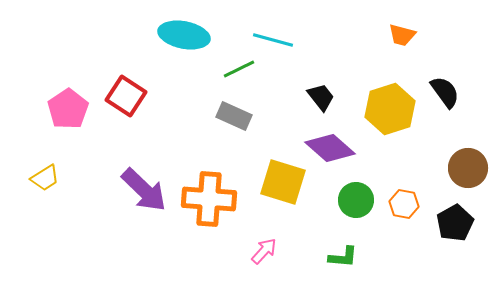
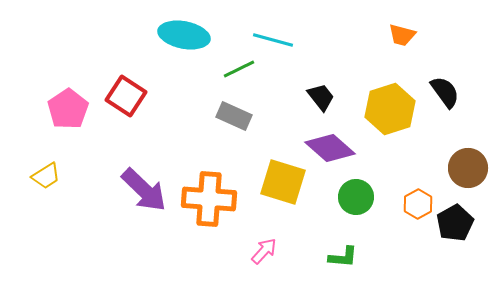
yellow trapezoid: moved 1 px right, 2 px up
green circle: moved 3 px up
orange hexagon: moved 14 px right; rotated 20 degrees clockwise
